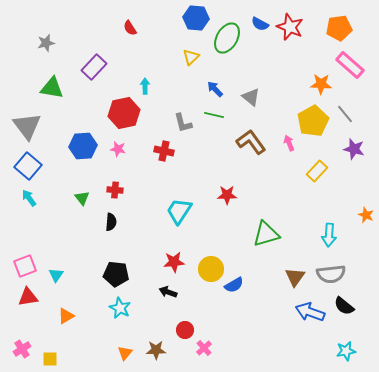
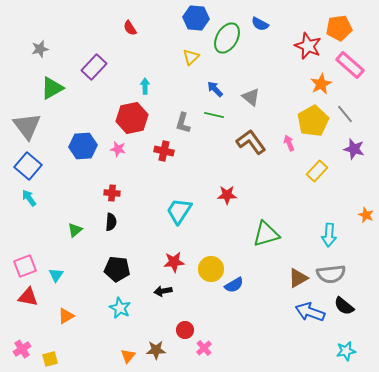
red star at (290, 27): moved 18 px right, 19 px down
gray star at (46, 43): moved 6 px left, 6 px down
orange star at (321, 84): rotated 30 degrees counterclockwise
green triangle at (52, 88): rotated 40 degrees counterclockwise
red hexagon at (124, 113): moved 8 px right, 5 px down
gray L-shape at (183, 123): rotated 30 degrees clockwise
red cross at (115, 190): moved 3 px left, 3 px down
green triangle at (82, 198): moved 7 px left, 32 px down; rotated 28 degrees clockwise
black pentagon at (116, 274): moved 1 px right, 5 px up
brown triangle at (295, 277): moved 3 px right, 1 px down; rotated 25 degrees clockwise
black arrow at (168, 292): moved 5 px left, 1 px up; rotated 30 degrees counterclockwise
red triangle at (28, 297): rotated 20 degrees clockwise
orange triangle at (125, 353): moved 3 px right, 3 px down
yellow square at (50, 359): rotated 14 degrees counterclockwise
